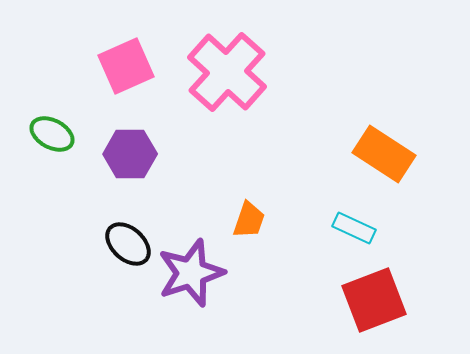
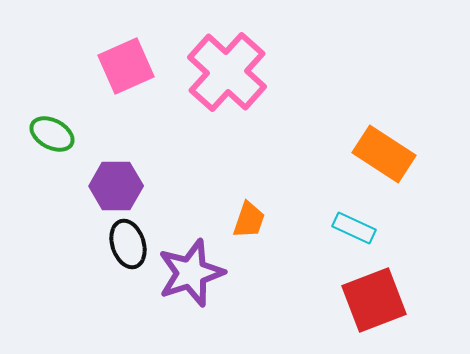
purple hexagon: moved 14 px left, 32 px down
black ellipse: rotated 30 degrees clockwise
